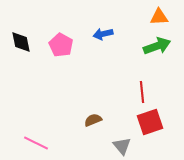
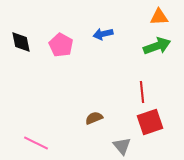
brown semicircle: moved 1 px right, 2 px up
